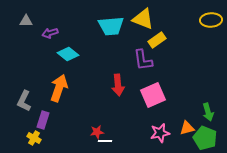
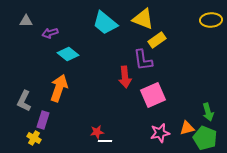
cyan trapezoid: moved 6 px left, 3 px up; rotated 44 degrees clockwise
red arrow: moved 7 px right, 8 px up
